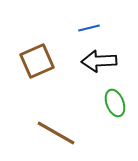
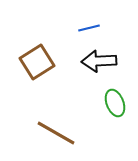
brown square: moved 1 px down; rotated 8 degrees counterclockwise
